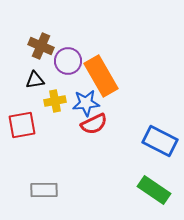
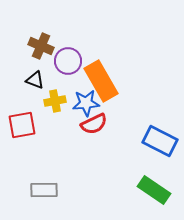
orange rectangle: moved 5 px down
black triangle: rotated 30 degrees clockwise
